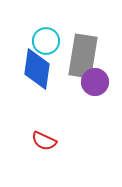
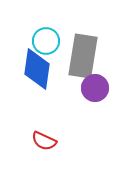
purple circle: moved 6 px down
